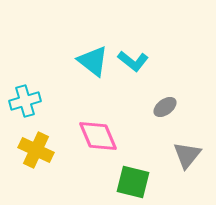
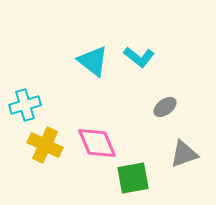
cyan L-shape: moved 6 px right, 4 px up
cyan cross: moved 4 px down
pink diamond: moved 1 px left, 7 px down
yellow cross: moved 9 px right, 5 px up
gray triangle: moved 3 px left, 1 px up; rotated 32 degrees clockwise
green square: moved 4 px up; rotated 24 degrees counterclockwise
